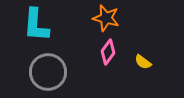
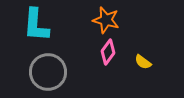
orange star: moved 2 px down
